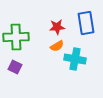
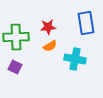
red star: moved 9 px left
orange semicircle: moved 7 px left
